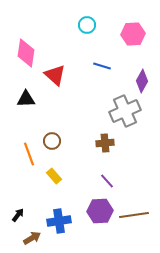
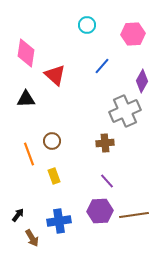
blue line: rotated 66 degrees counterclockwise
yellow rectangle: rotated 21 degrees clockwise
brown arrow: rotated 90 degrees clockwise
